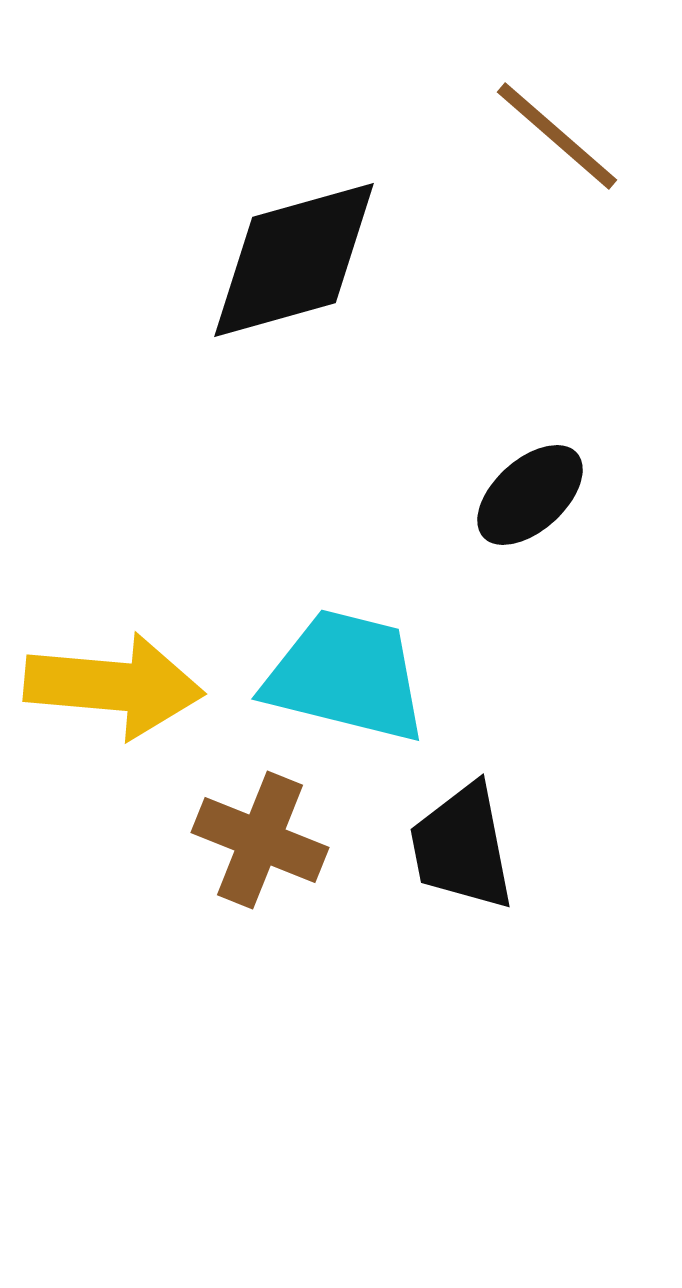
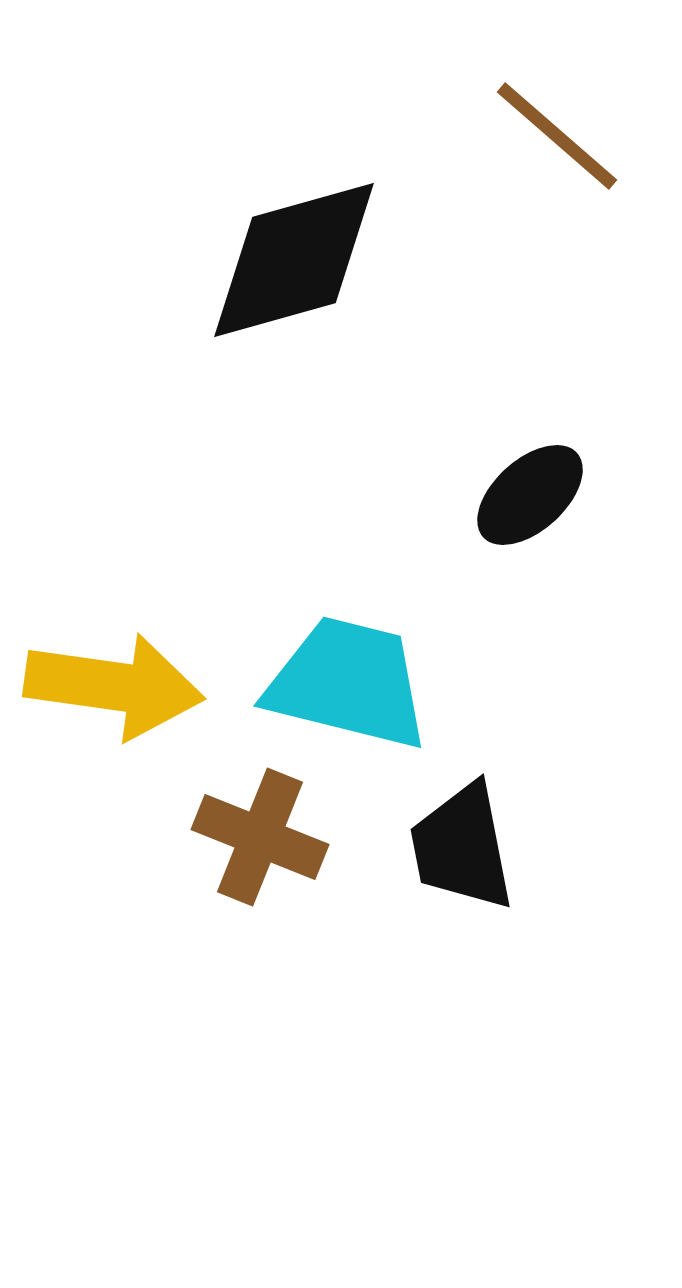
cyan trapezoid: moved 2 px right, 7 px down
yellow arrow: rotated 3 degrees clockwise
brown cross: moved 3 px up
